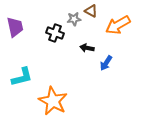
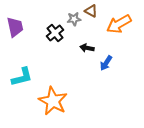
orange arrow: moved 1 px right, 1 px up
black cross: rotated 30 degrees clockwise
